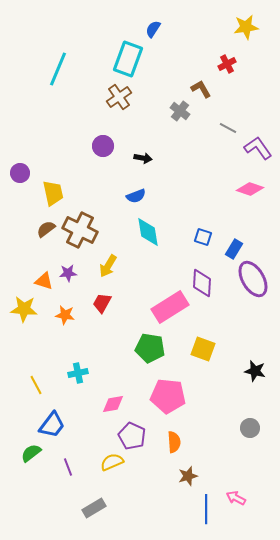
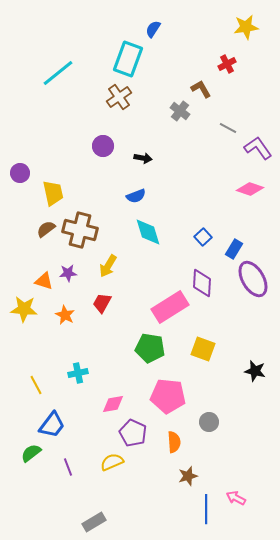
cyan line at (58, 69): moved 4 px down; rotated 28 degrees clockwise
brown cross at (80, 230): rotated 12 degrees counterclockwise
cyan diamond at (148, 232): rotated 8 degrees counterclockwise
blue square at (203, 237): rotated 30 degrees clockwise
orange star at (65, 315): rotated 18 degrees clockwise
gray circle at (250, 428): moved 41 px left, 6 px up
purple pentagon at (132, 436): moved 1 px right, 3 px up
gray rectangle at (94, 508): moved 14 px down
